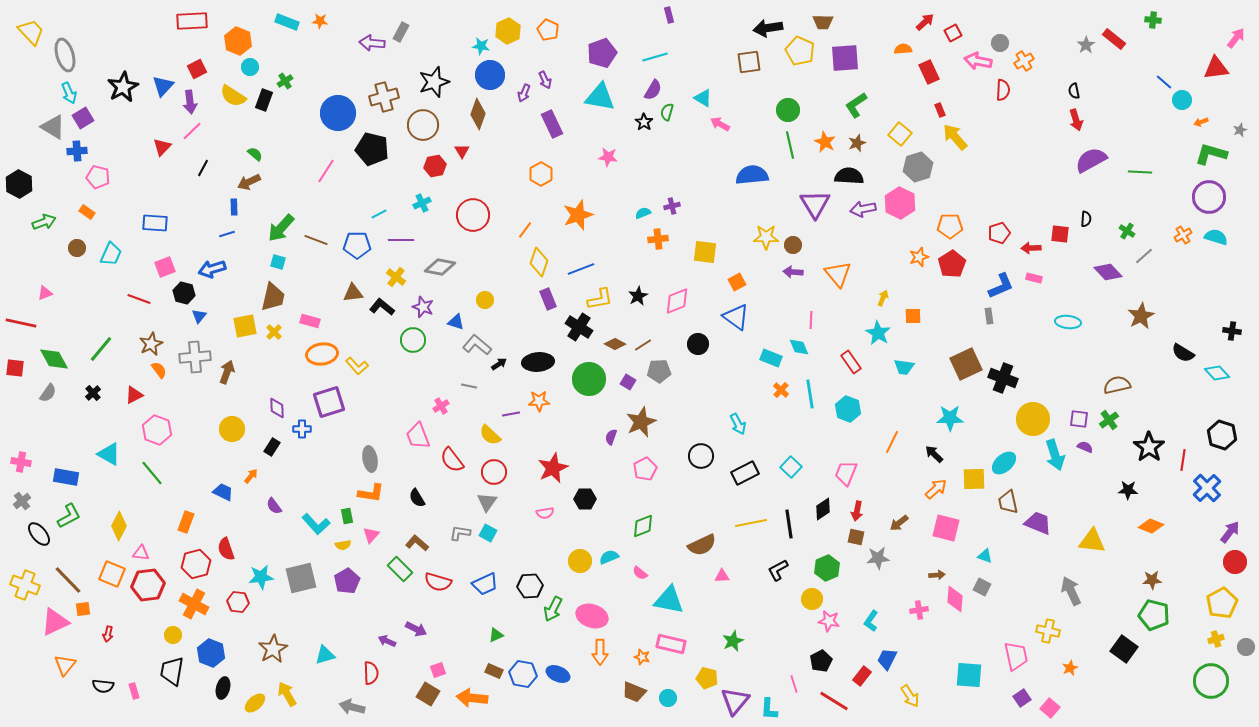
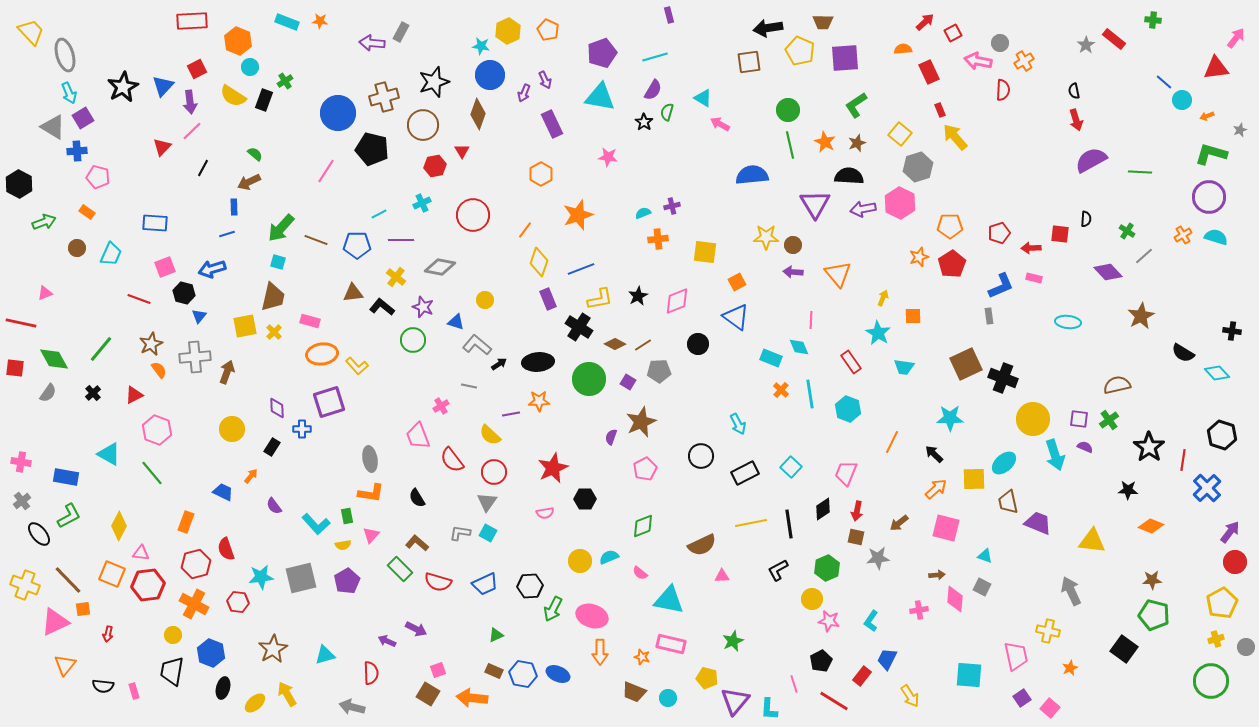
orange arrow at (1201, 122): moved 6 px right, 6 px up
